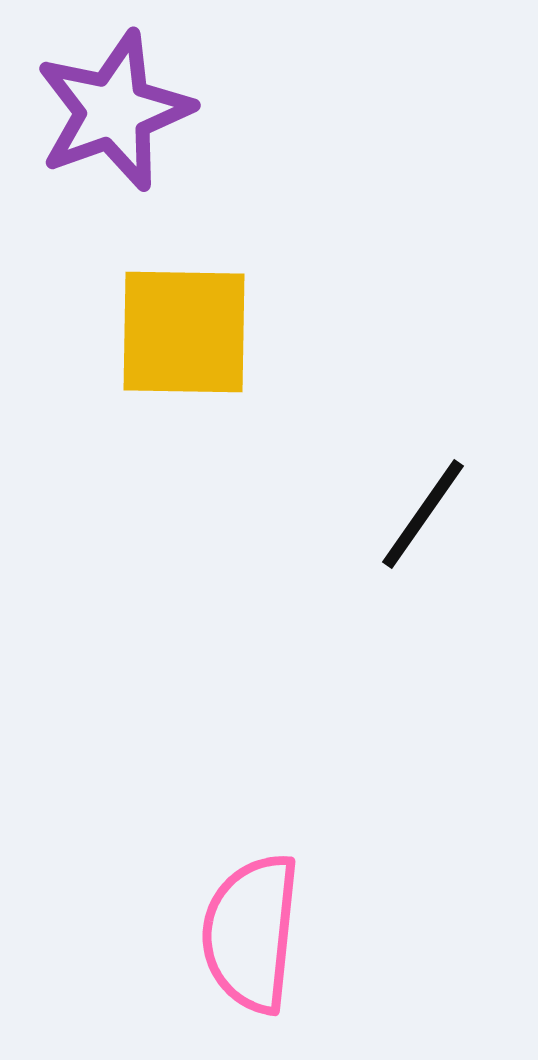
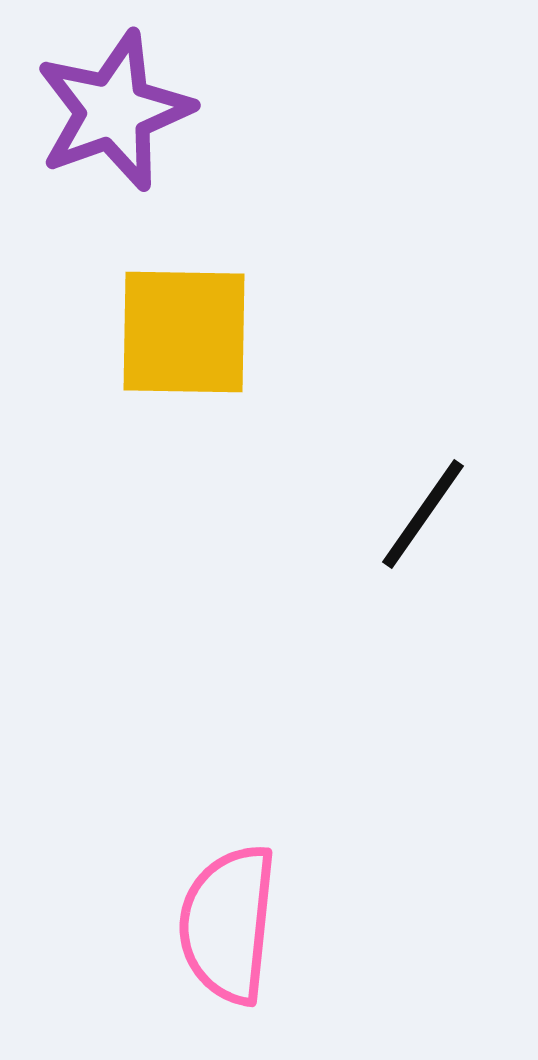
pink semicircle: moved 23 px left, 9 px up
